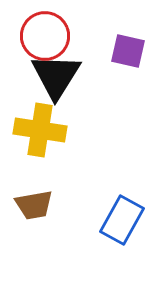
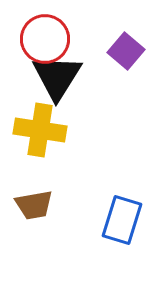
red circle: moved 3 px down
purple square: moved 2 px left; rotated 27 degrees clockwise
black triangle: moved 1 px right, 1 px down
blue rectangle: rotated 12 degrees counterclockwise
